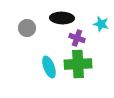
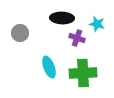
cyan star: moved 4 px left
gray circle: moved 7 px left, 5 px down
green cross: moved 5 px right, 9 px down
